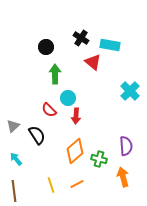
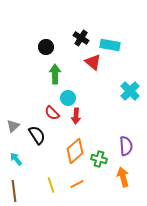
red semicircle: moved 3 px right, 3 px down
